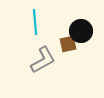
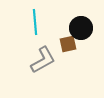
black circle: moved 3 px up
